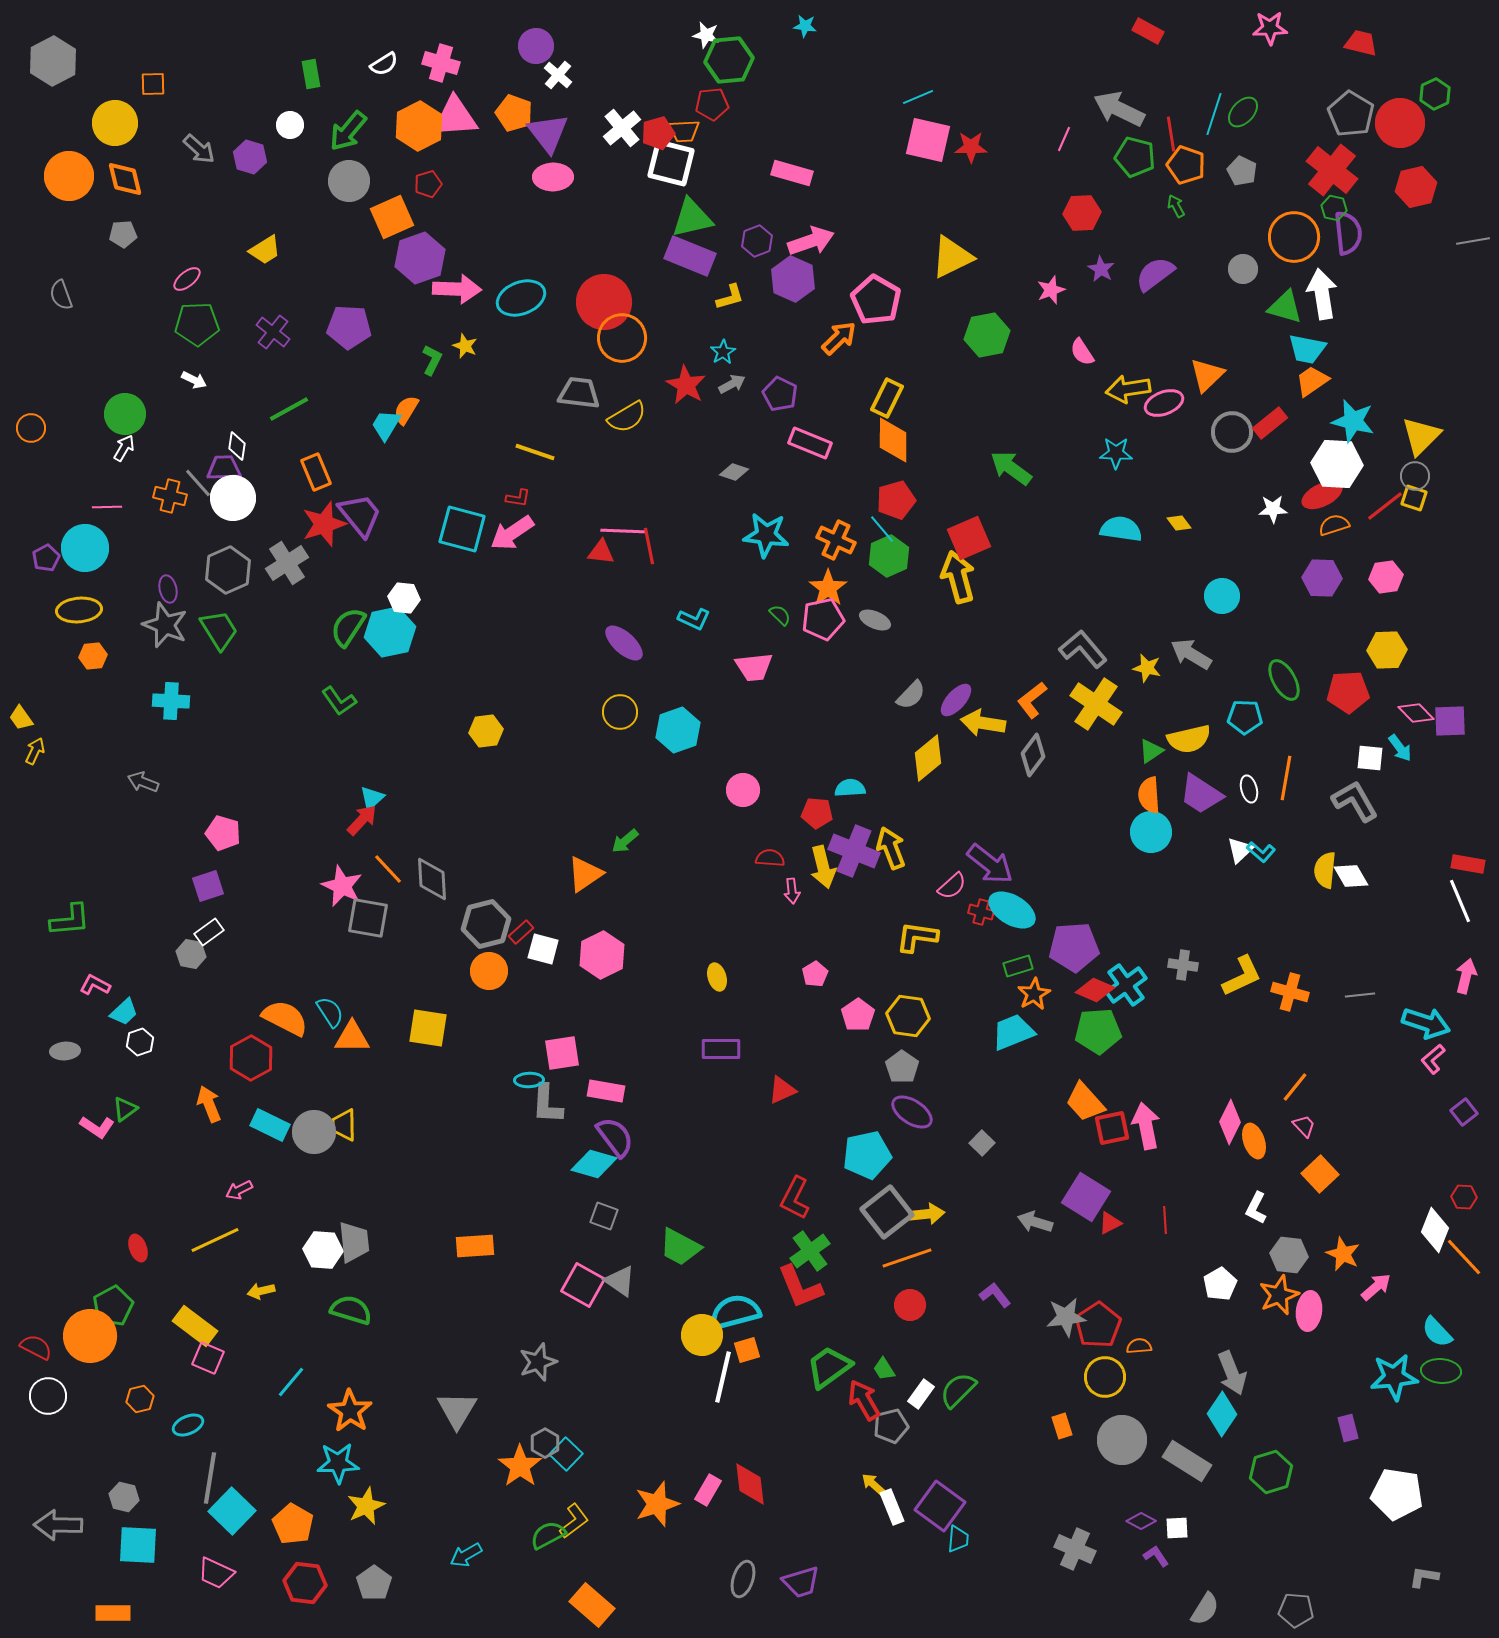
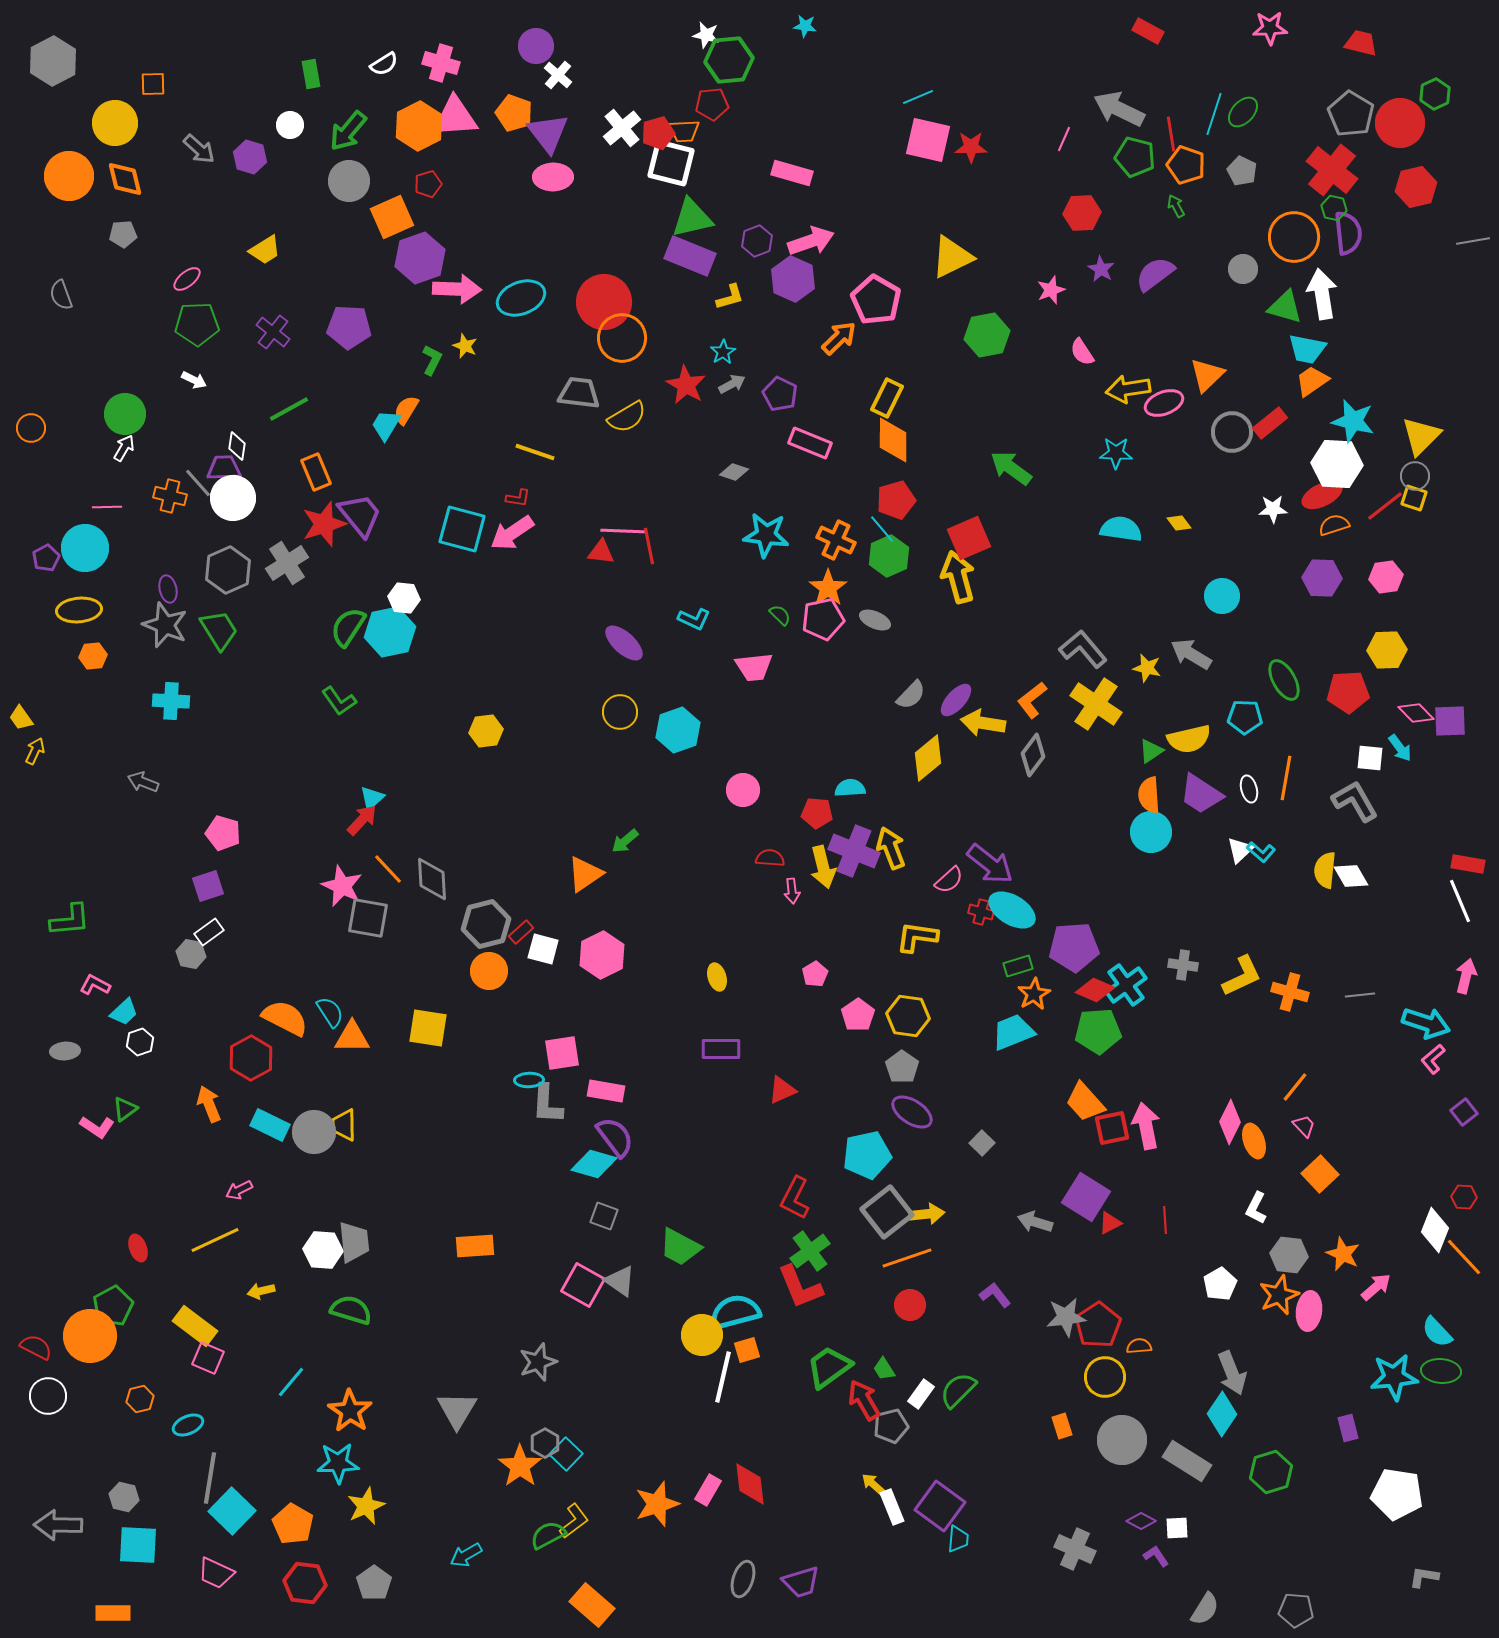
pink semicircle at (952, 886): moved 3 px left, 6 px up
